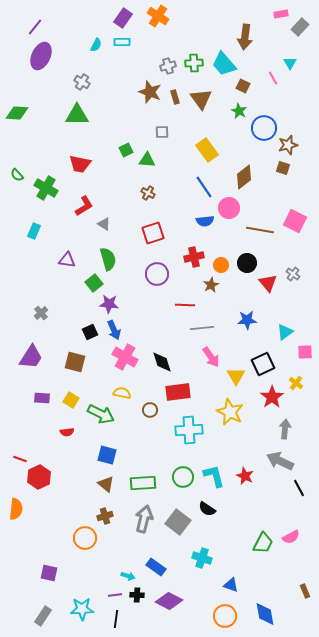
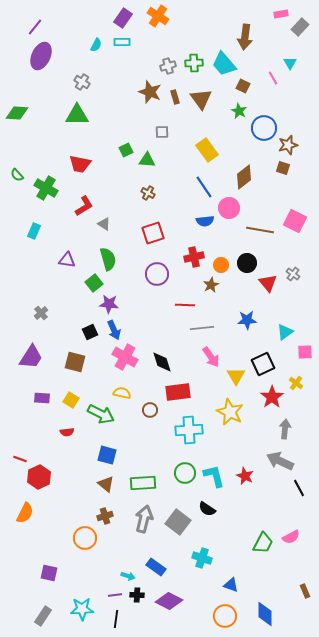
green circle at (183, 477): moved 2 px right, 4 px up
orange semicircle at (16, 509): moved 9 px right, 4 px down; rotated 20 degrees clockwise
blue diamond at (265, 614): rotated 10 degrees clockwise
